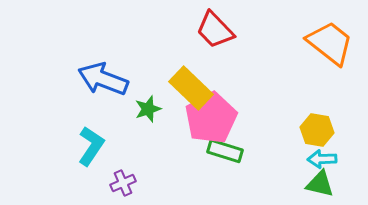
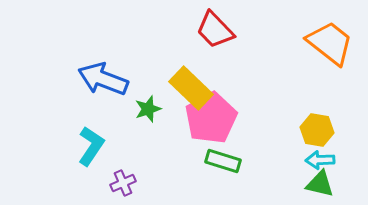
green rectangle: moved 2 px left, 10 px down
cyan arrow: moved 2 px left, 1 px down
